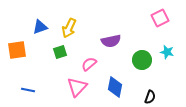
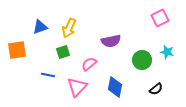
green square: moved 3 px right
blue line: moved 20 px right, 15 px up
black semicircle: moved 6 px right, 8 px up; rotated 32 degrees clockwise
